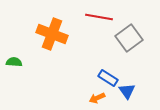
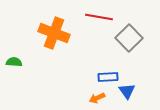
orange cross: moved 2 px right, 1 px up
gray square: rotated 8 degrees counterclockwise
blue rectangle: moved 1 px up; rotated 36 degrees counterclockwise
